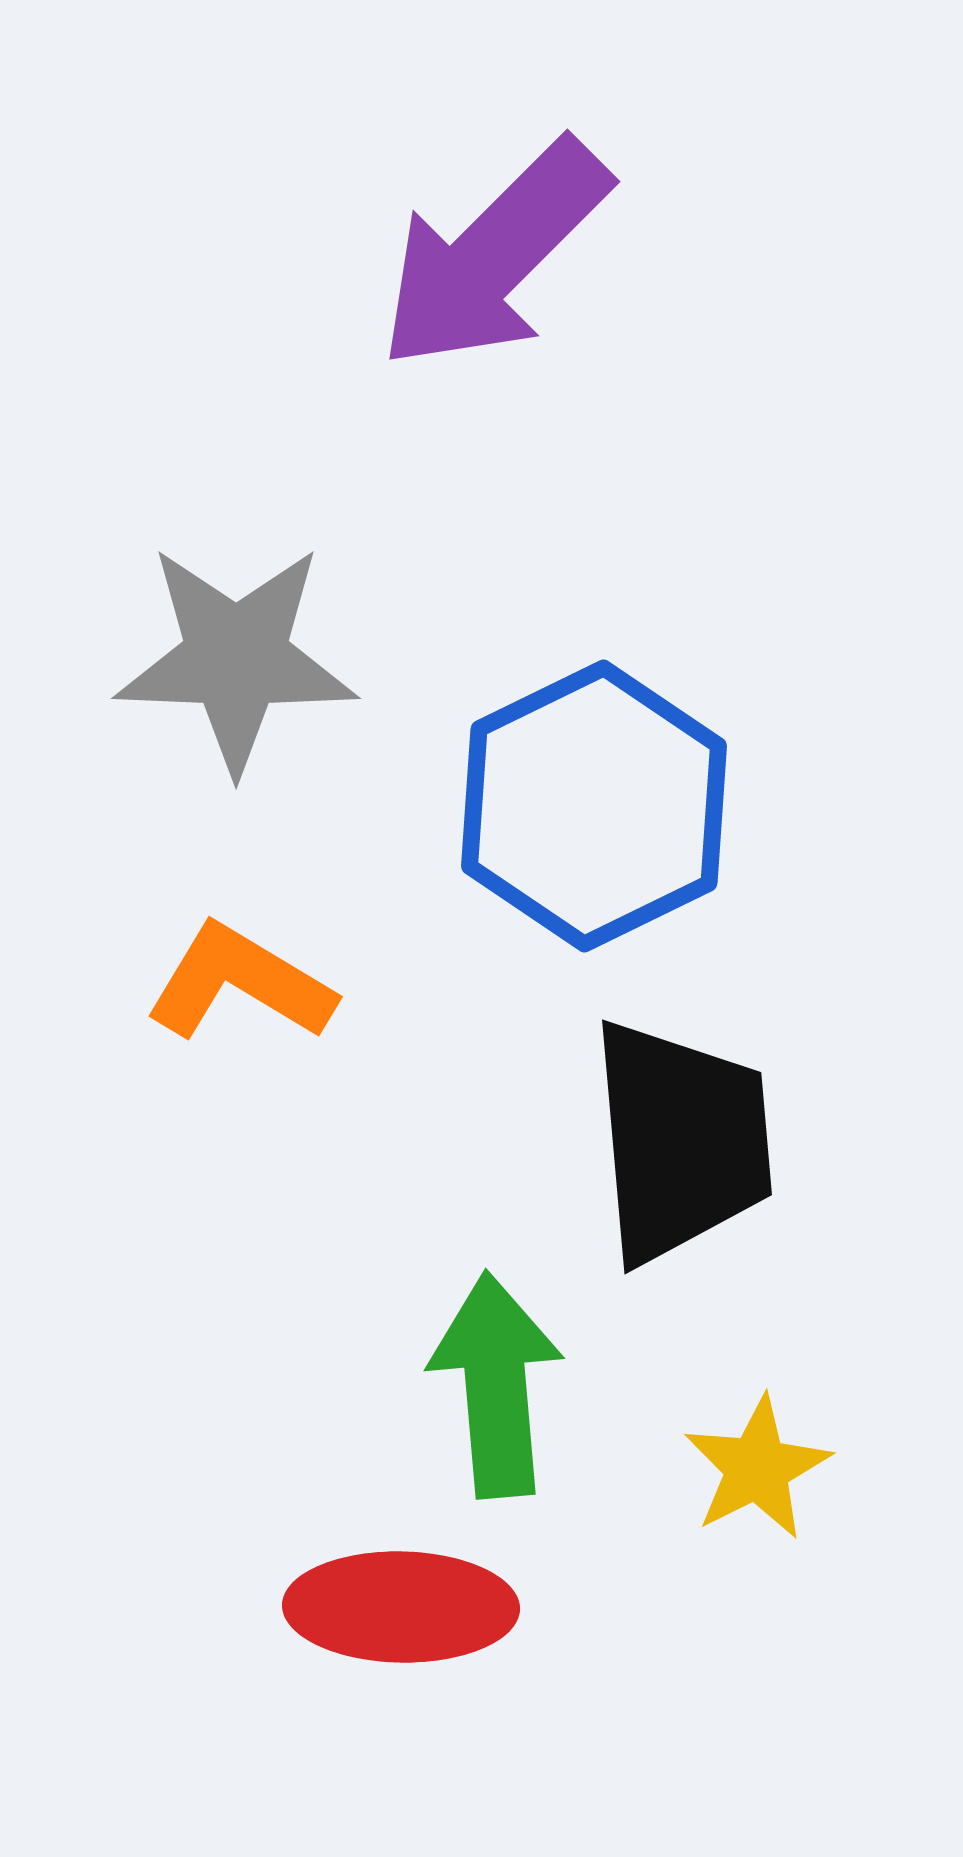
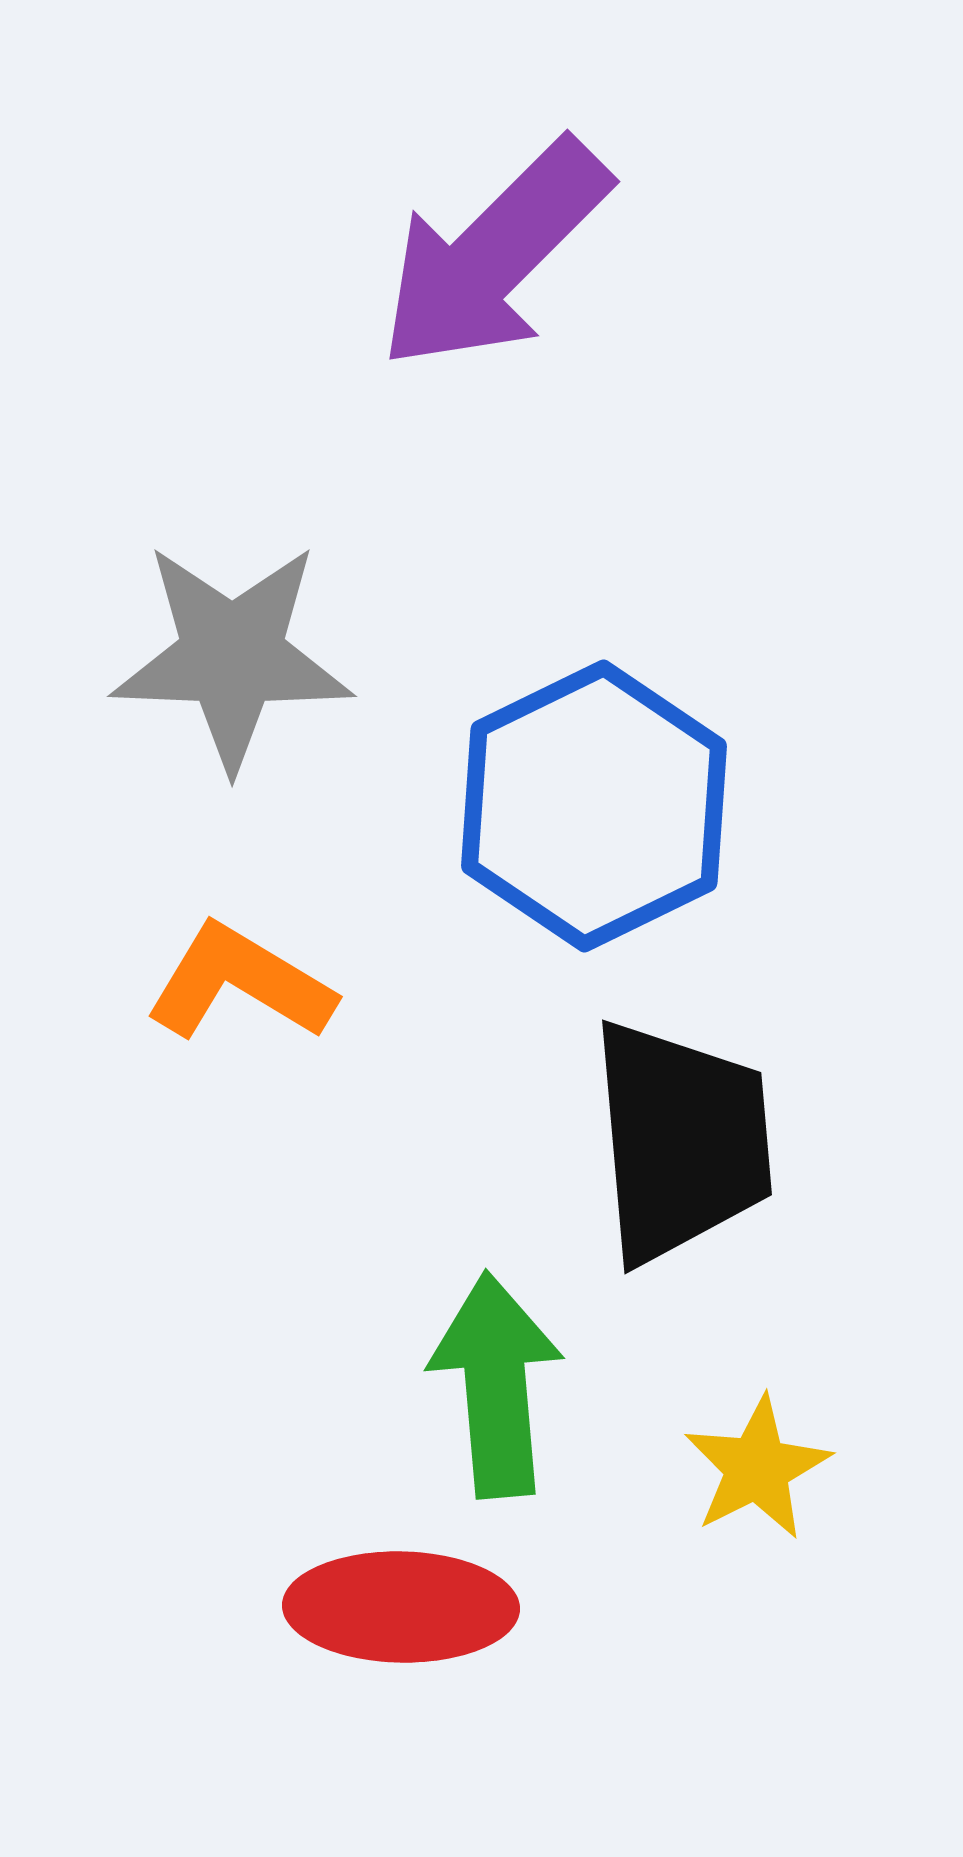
gray star: moved 4 px left, 2 px up
